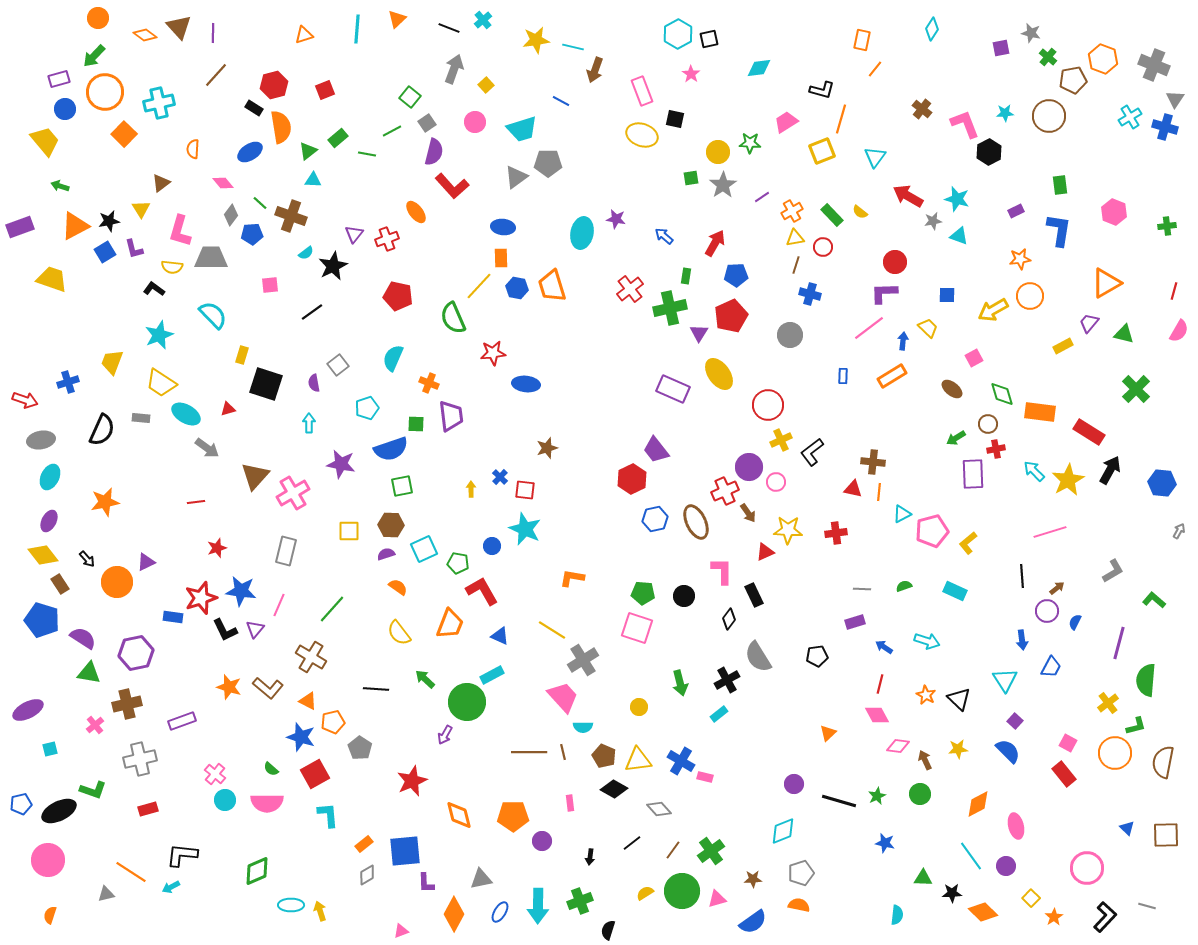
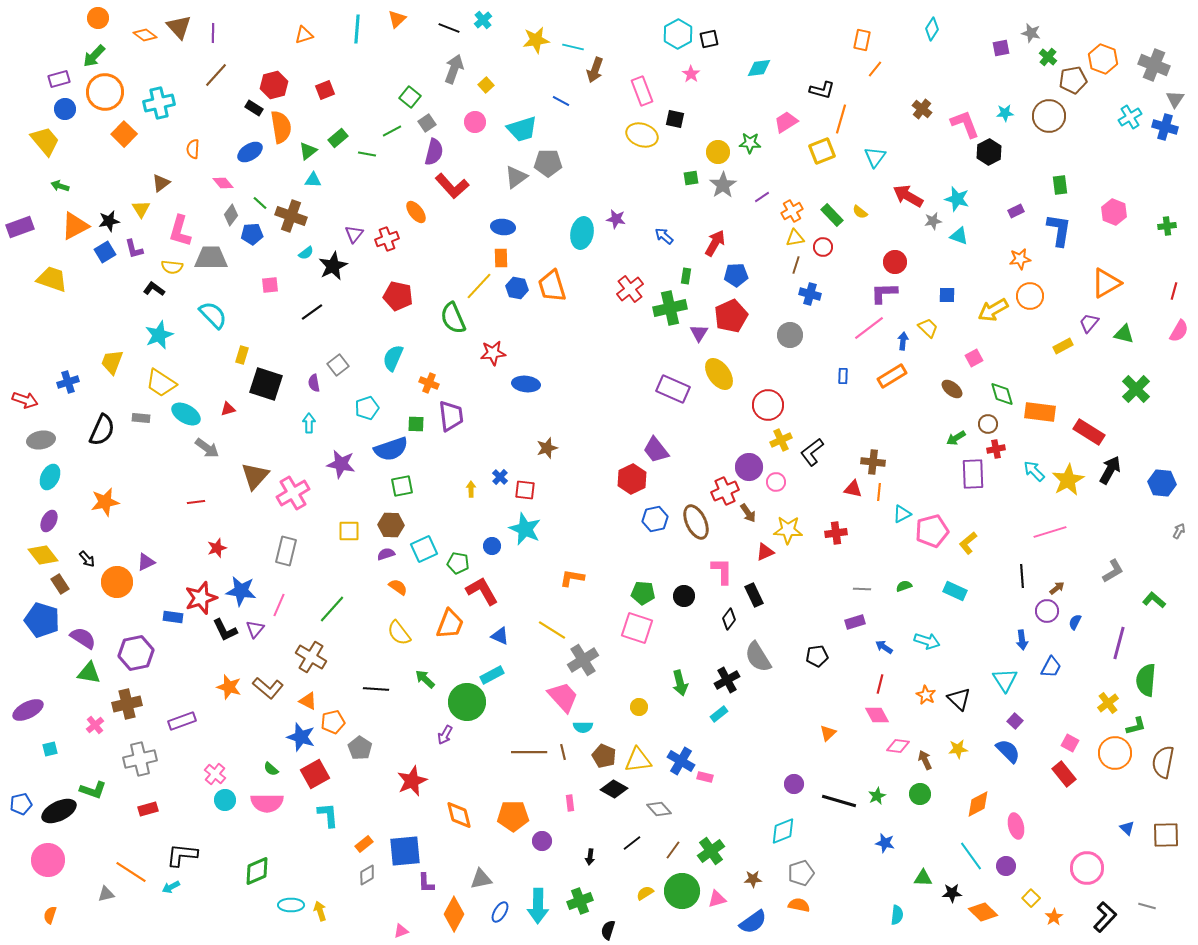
pink square at (1068, 743): moved 2 px right
